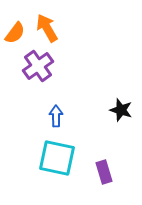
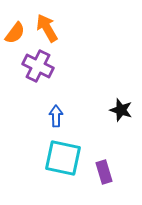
purple cross: rotated 28 degrees counterclockwise
cyan square: moved 6 px right
